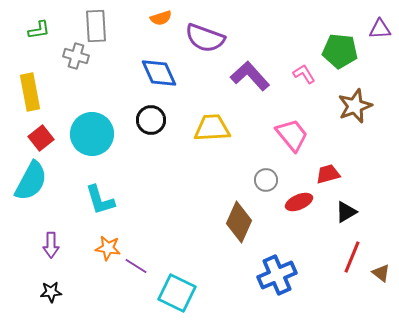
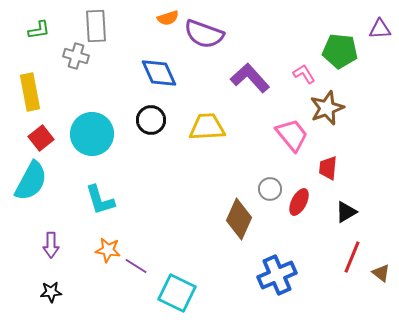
orange semicircle: moved 7 px right
purple semicircle: moved 1 px left, 4 px up
purple L-shape: moved 2 px down
brown star: moved 28 px left, 2 px down
yellow trapezoid: moved 5 px left, 1 px up
red trapezoid: moved 6 px up; rotated 70 degrees counterclockwise
gray circle: moved 4 px right, 9 px down
red ellipse: rotated 40 degrees counterclockwise
brown diamond: moved 3 px up
orange star: moved 2 px down
